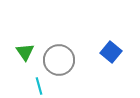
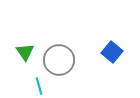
blue square: moved 1 px right
